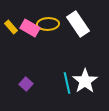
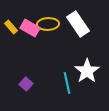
white star: moved 2 px right, 10 px up
